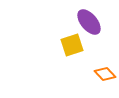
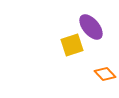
purple ellipse: moved 2 px right, 5 px down
